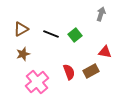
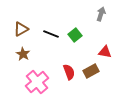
brown star: rotated 24 degrees counterclockwise
